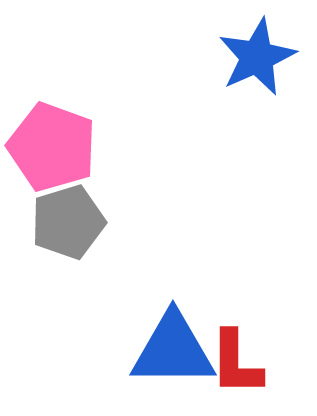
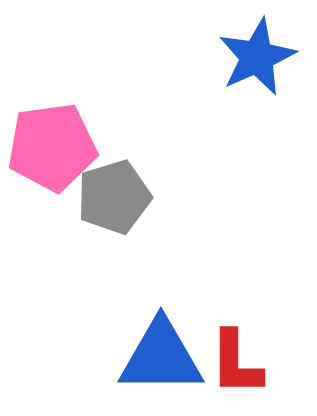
pink pentagon: rotated 28 degrees counterclockwise
gray pentagon: moved 46 px right, 25 px up
blue triangle: moved 12 px left, 7 px down
